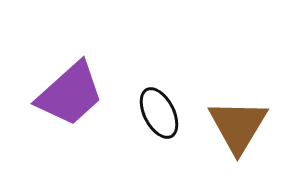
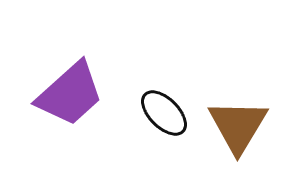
black ellipse: moved 5 px right; rotated 18 degrees counterclockwise
